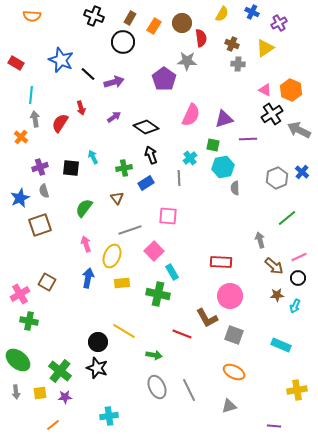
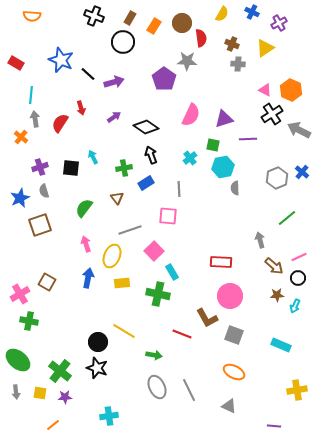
gray line at (179, 178): moved 11 px down
yellow square at (40, 393): rotated 16 degrees clockwise
gray triangle at (229, 406): rotated 42 degrees clockwise
